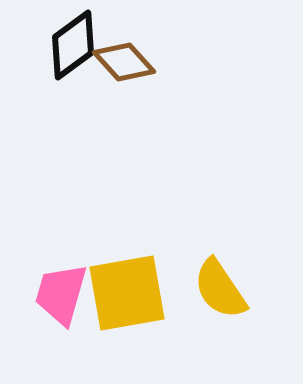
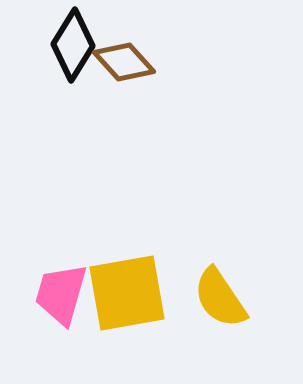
black diamond: rotated 22 degrees counterclockwise
yellow semicircle: moved 9 px down
